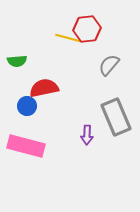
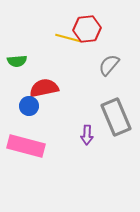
blue circle: moved 2 px right
